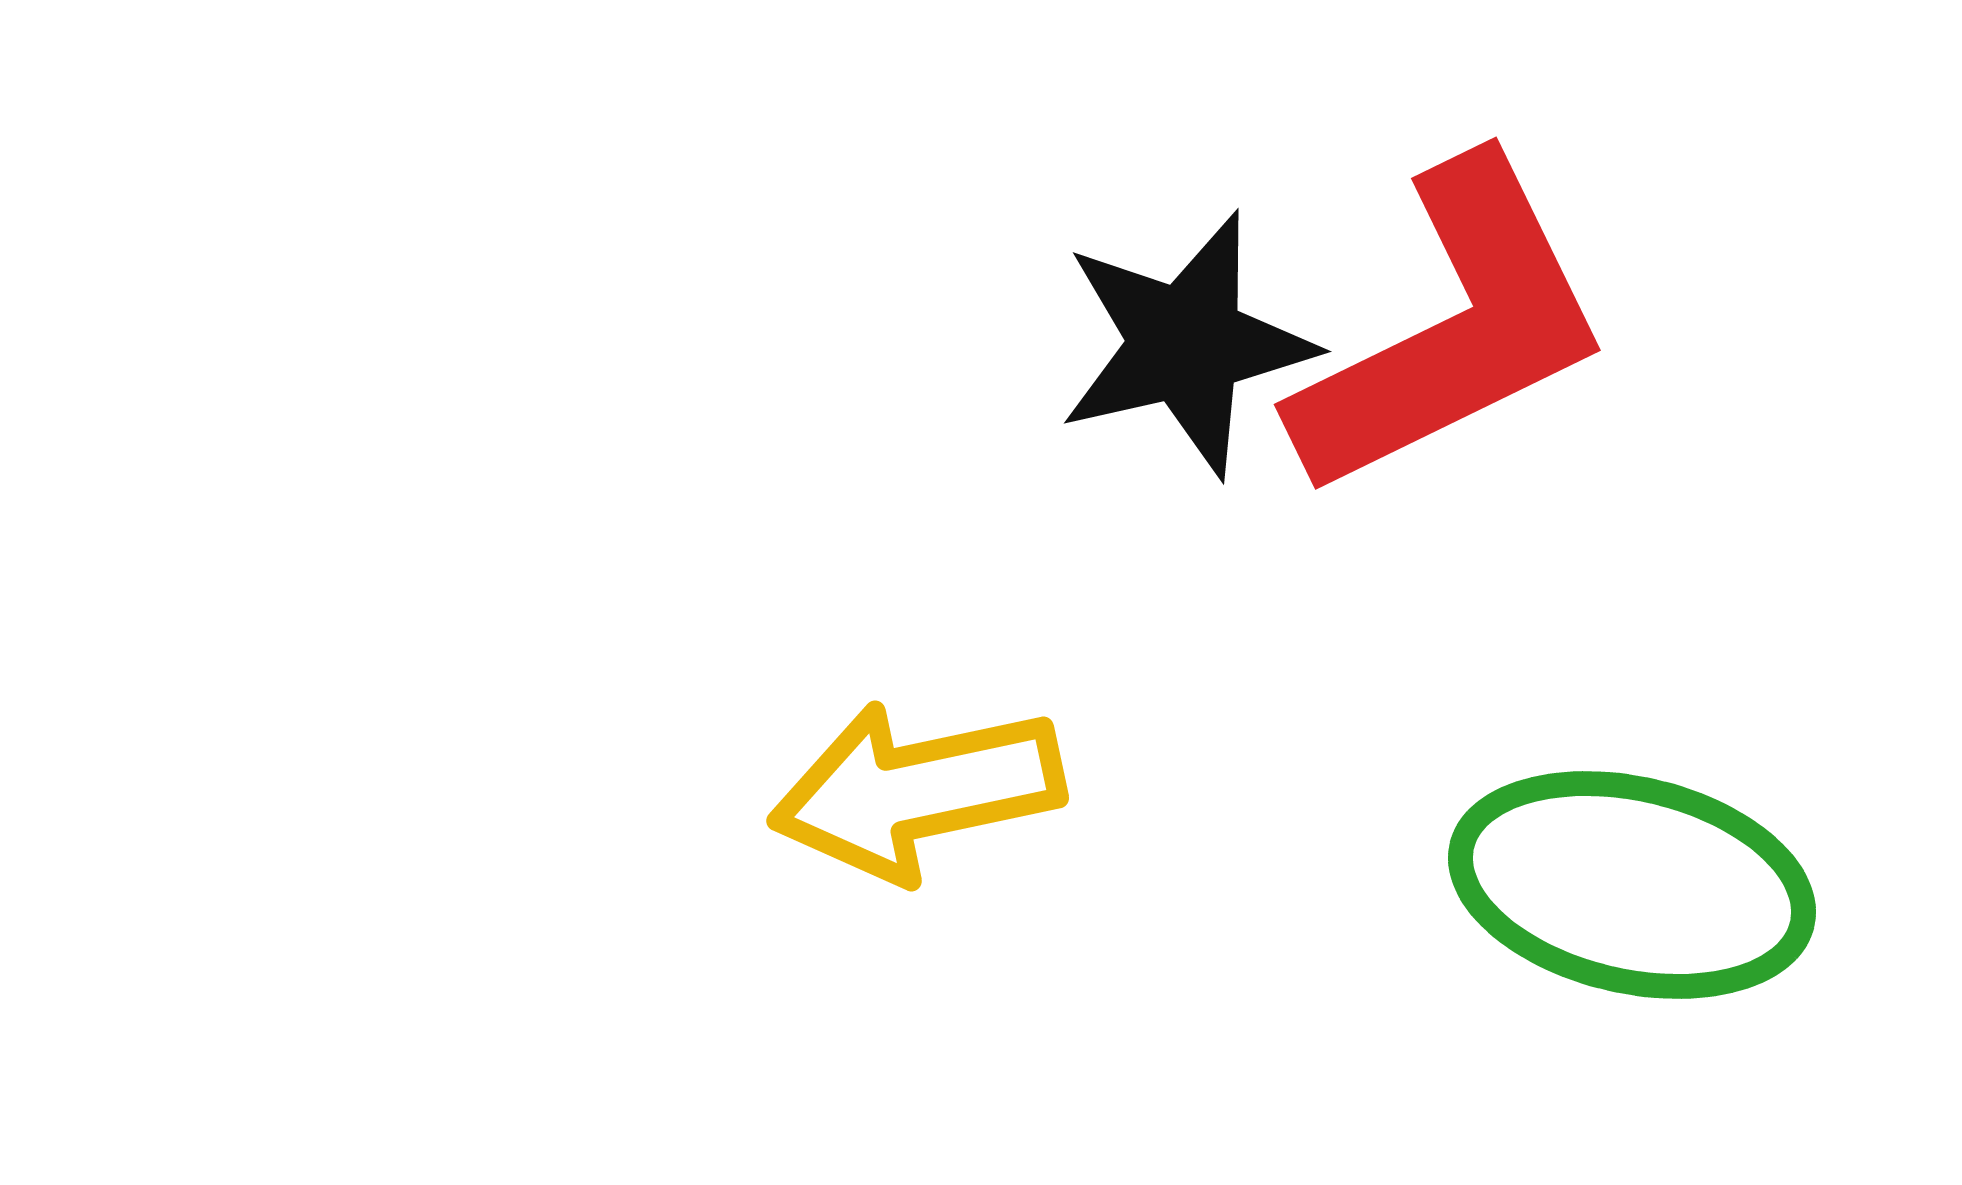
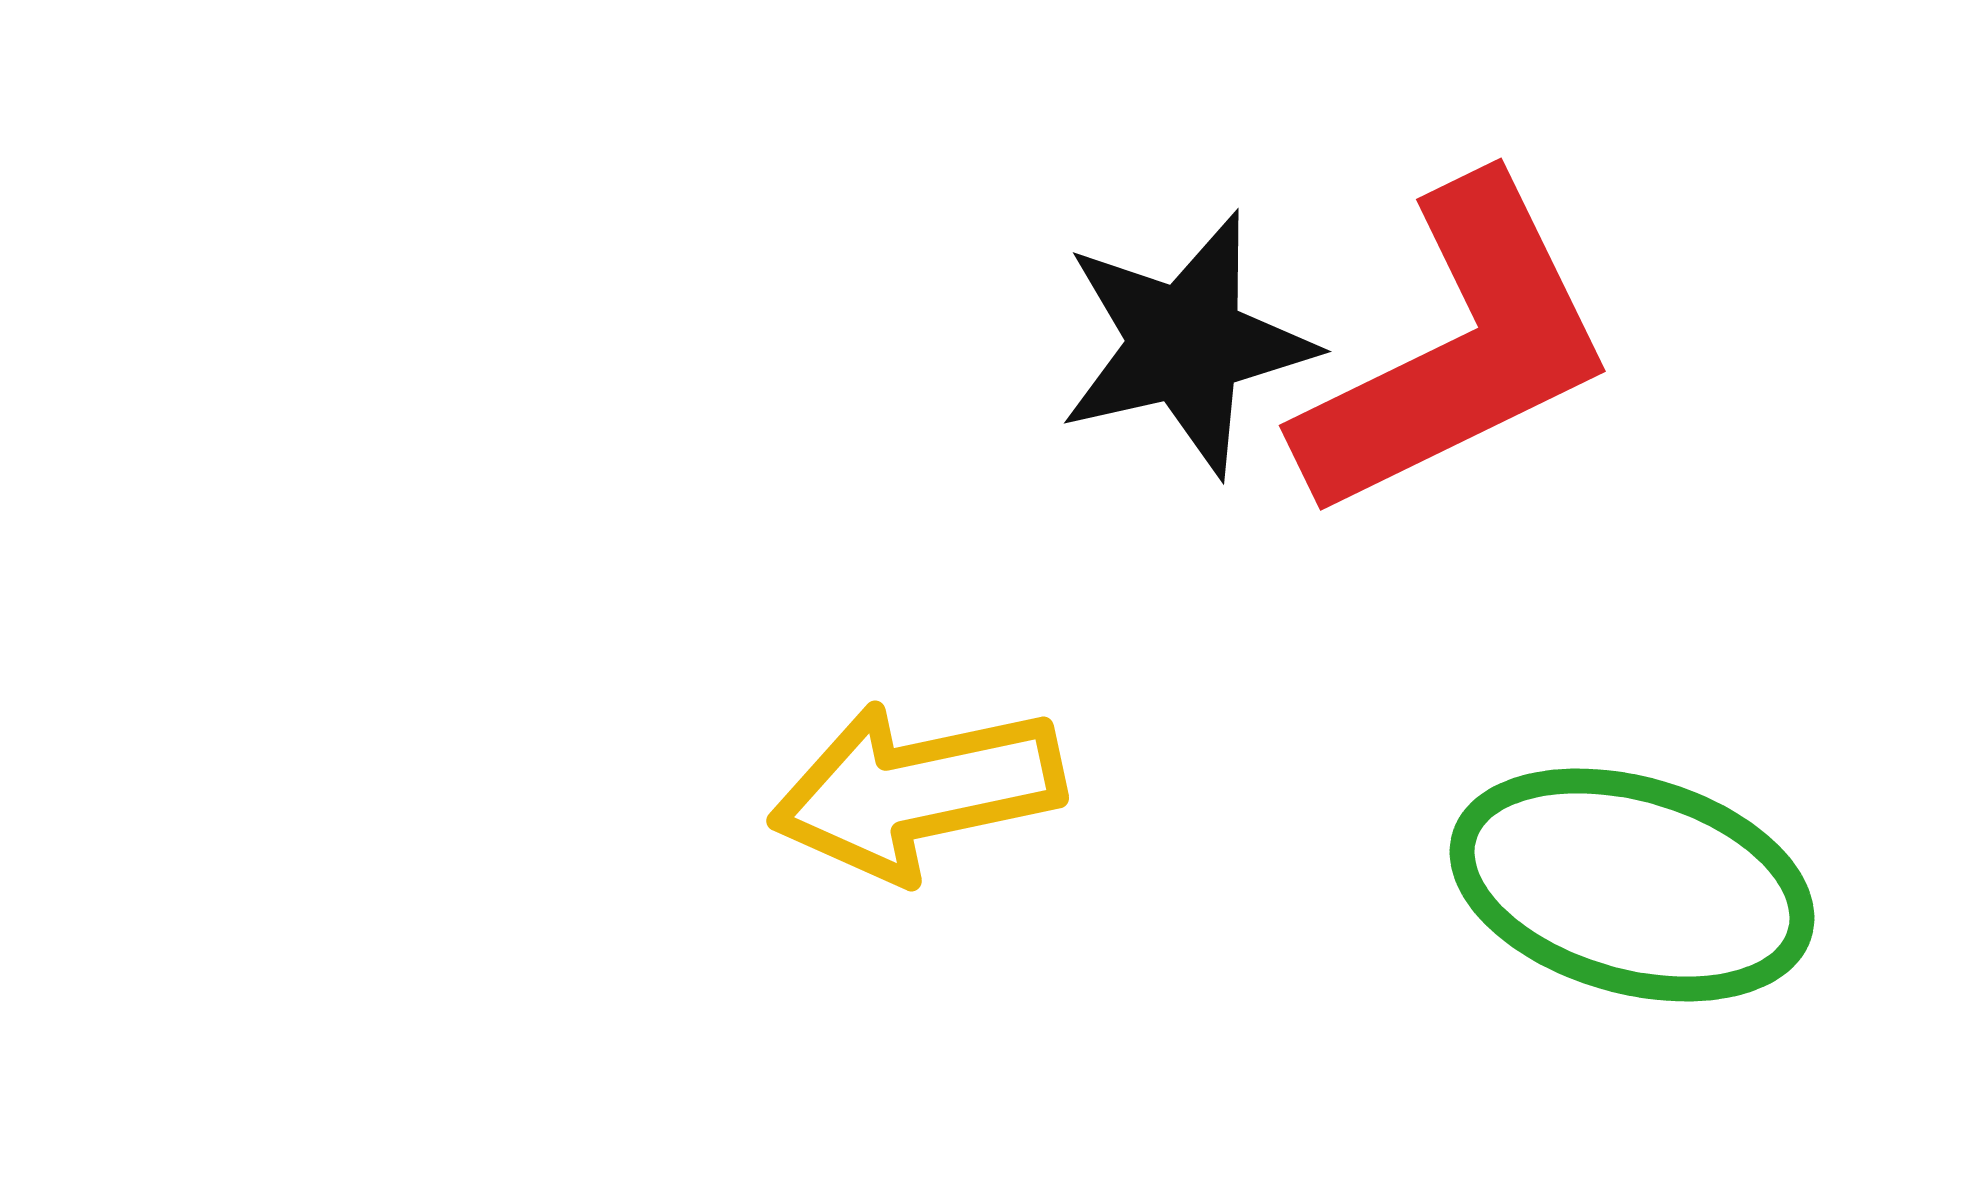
red L-shape: moved 5 px right, 21 px down
green ellipse: rotated 3 degrees clockwise
